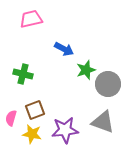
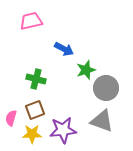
pink trapezoid: moved 2 px down
green cross: moved 13 px right, 5 px down
gray circle: moved 2 px left, 4 px down
gray triangle: moved 1 px left, 1 px up
purple star: moved 2 px left
yellow star: rotated 12 degrees counterclockwise
